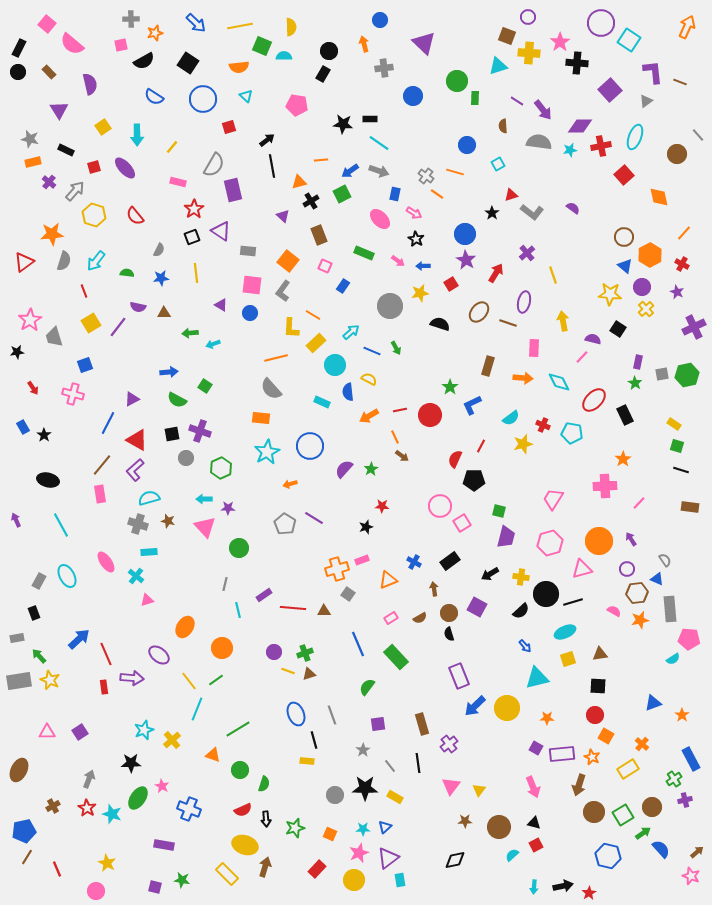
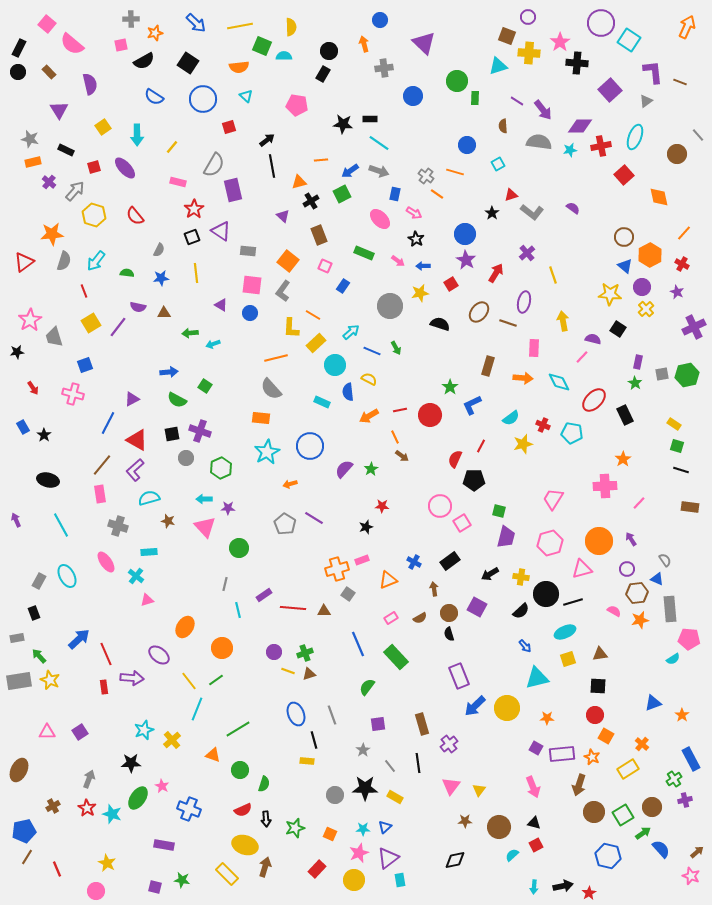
gray cross at (138, 524): moved 20 px left, 2 px down
